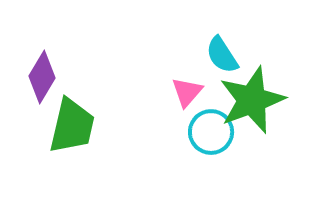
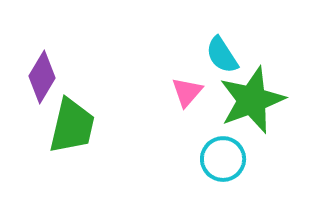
cyan circle: moved 12 px right, 27 px down
